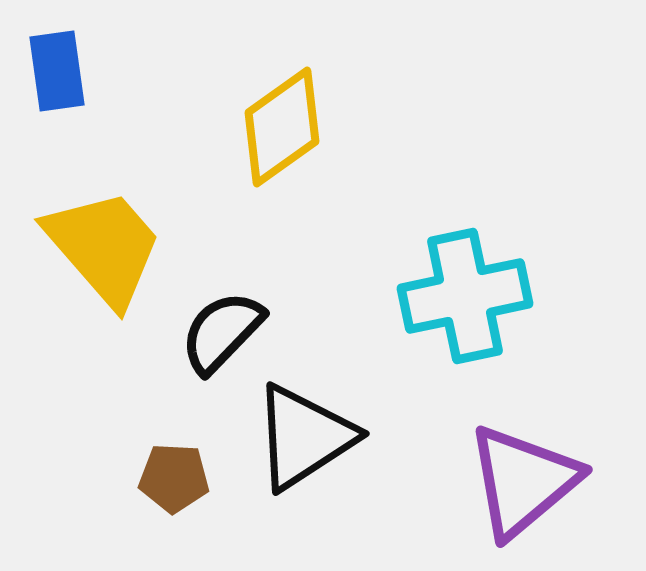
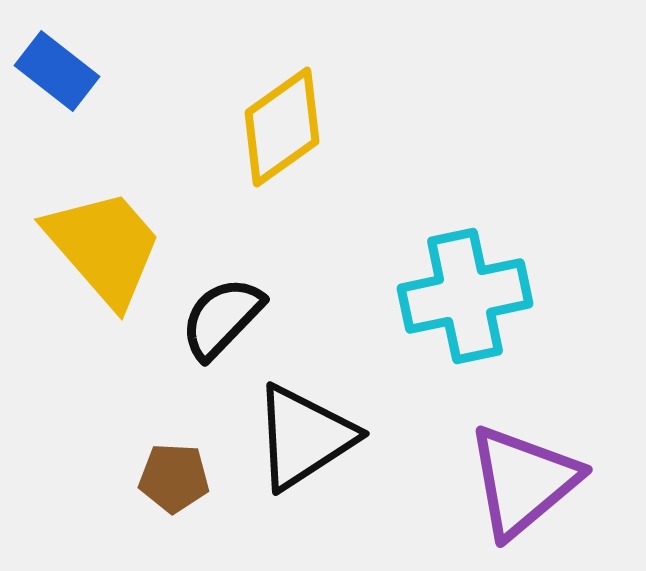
blue rectangle: rotated 44 degrees counterclockwise
black semicircle: moved 14 px up
